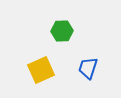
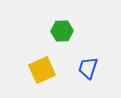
yellow square: moved 1 px right
